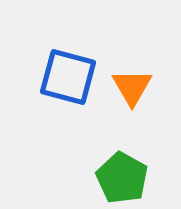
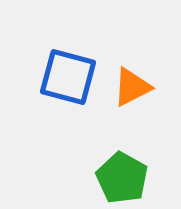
orange triangle: rotated 33 degrees clockwise
